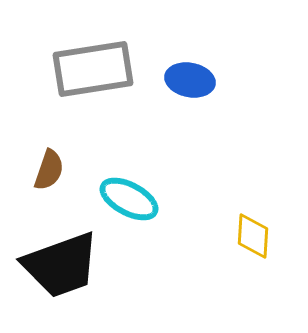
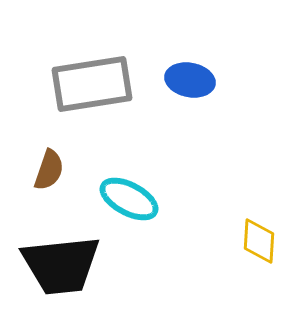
gray rectangle: moved 1 px left, 15 px down
yellow diamond: moved 6 px right, 5 px down
black trapezoid: rotated 14 degrees clockwise
